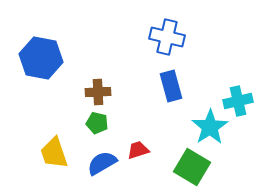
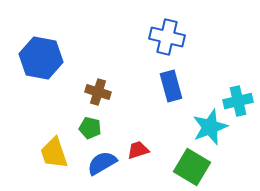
brown cross: rotated 20 degrees clockwise
green pentagon: moved 7 px left, 5 px down
cyan star: rotated 12 degrees clockwise
